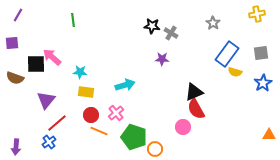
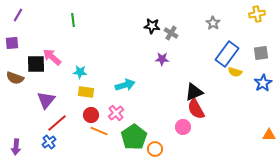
green pentagon: rotated 20 degrees clockwise
